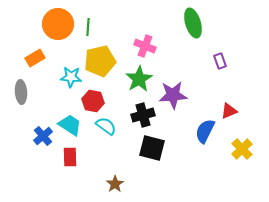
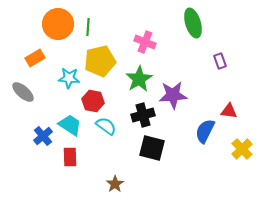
pink cross: moved 4 px up
cyan star: moved 2 px left, 1 px down
gray ellipse: moved 2 px right; rotated 45 degrees counterclockwise
red triangle: rotated 30 degrees clockwise
